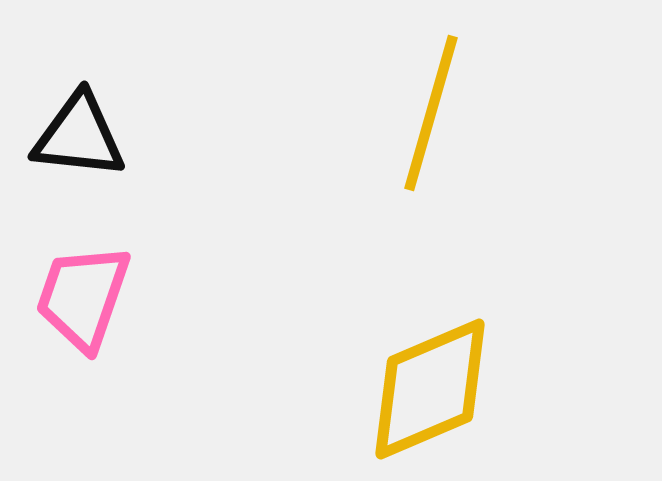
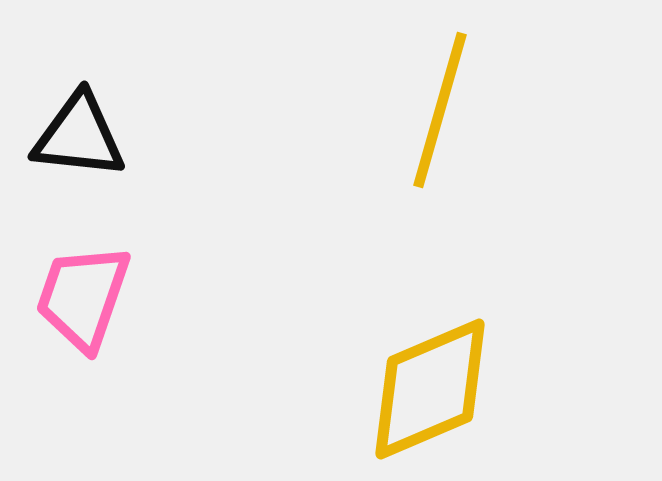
yellow line: moved 9 px right, 3 px up
